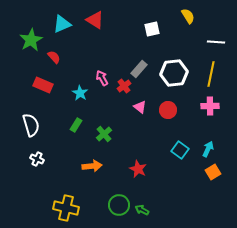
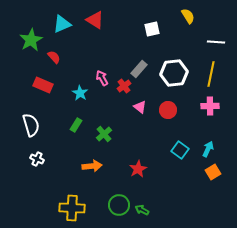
red star: rotated 18 degrees clockwise
yellow cross: moved 6 px right; rotated 10 degrees counterclockwise
